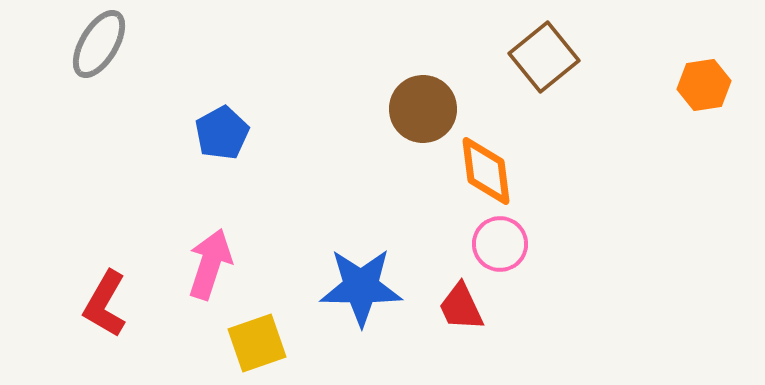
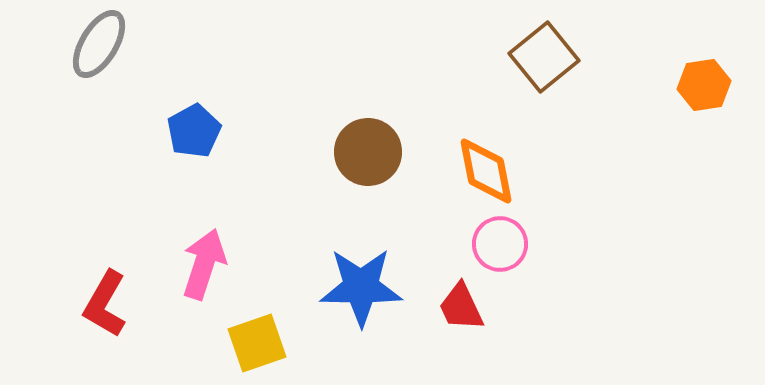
brown circle: moved 55 px left, 43 px down
blue pentagon: moved 28 px left, 2 px up
orange diamond: rotated 4 degrees counterclockwise
pink arrow: moved 6 px left
